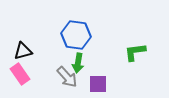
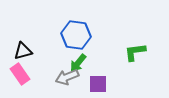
green arrow: rotated 30 degrees clockwise
gray arrow: rotated 110 degrees clockwise
